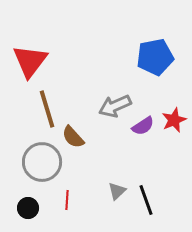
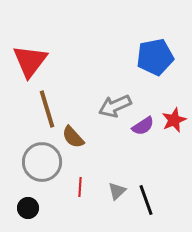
red line: moved 13 px right, 13 px up
